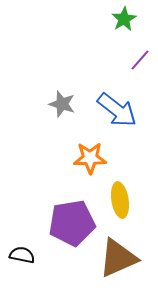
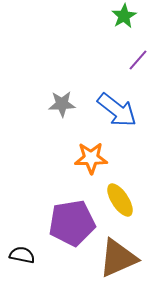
green star: moved 3 px up
purple line: moved 2 px left
gray star: rotated 20 degrees counterclockwise
orange star: moved 1 px right
yellow ellipse: rotated 24 degrees counterclockwise
